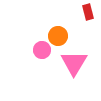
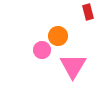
pink triangle: moved 1 px left, 3 px down
